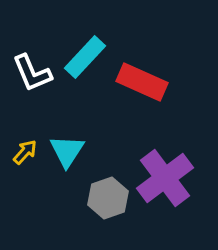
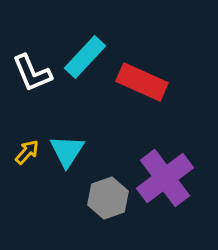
yellow arrow: moved 2 px right
